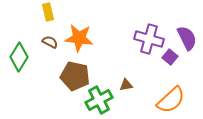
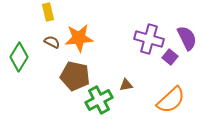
orange star: rotated 12 degrees counterclockwise
brown semicircle: moved 2 px right
